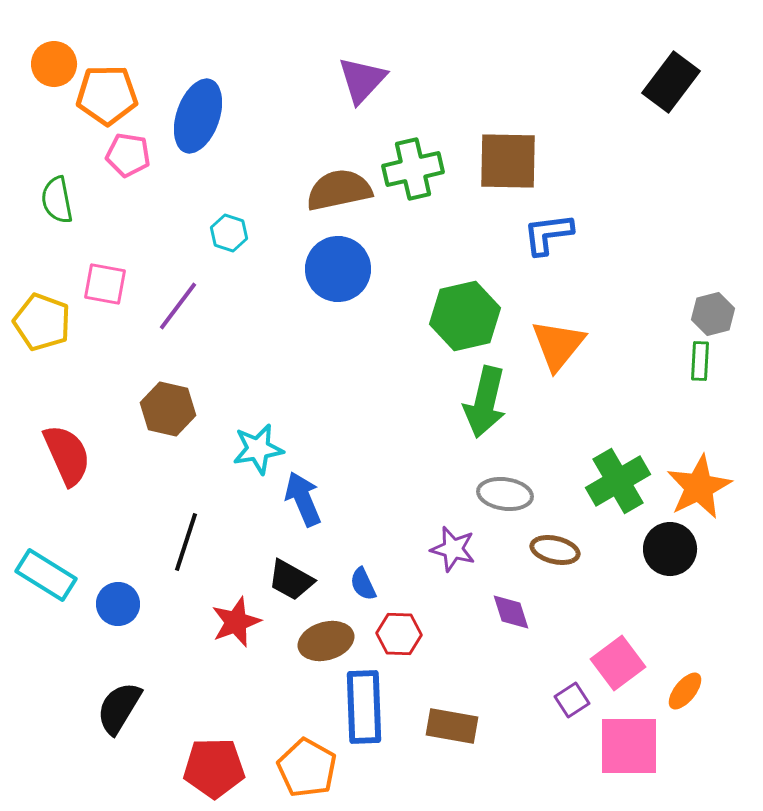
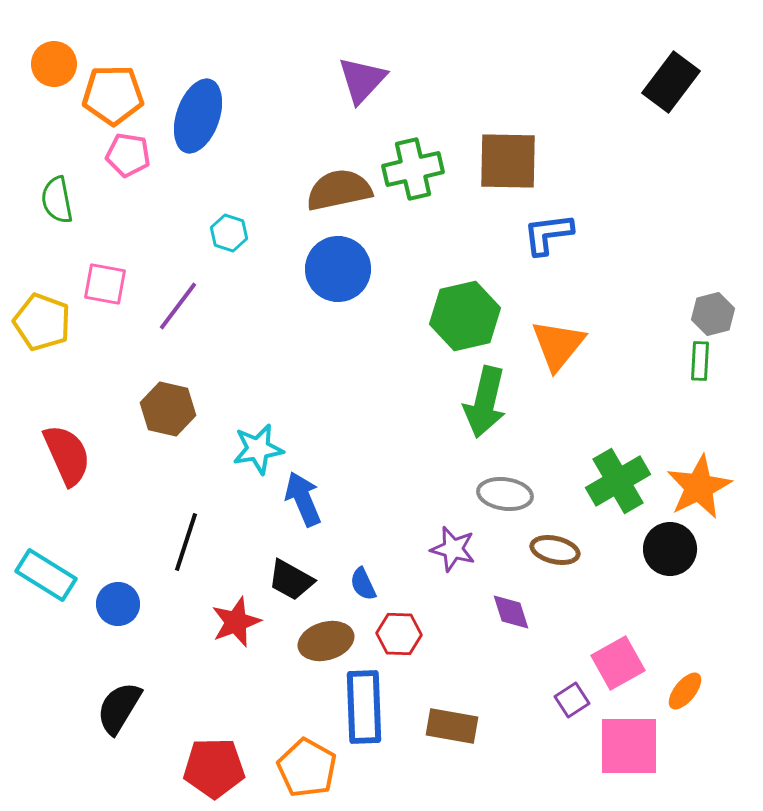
orange pentagon at (107, 95): moved 6 px right
pink square at (618, 663): rotated 8 degrees clockwise
